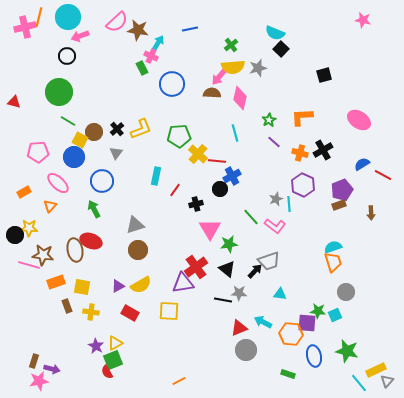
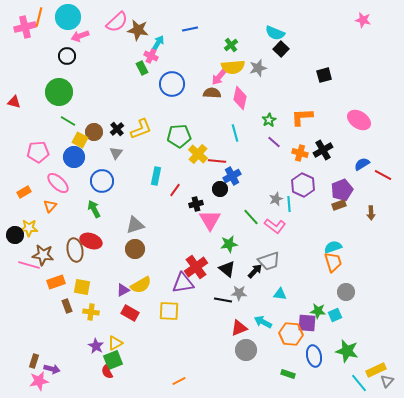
pink triangle at (210, 229): moved 9 px up
brown circle at (138, 250): moved 3 px left, 1 px up
purple triangle at (118, 286): moved 5 px right, 4 px down
